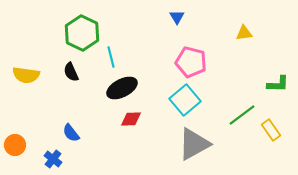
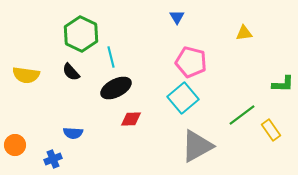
green hexagon: moved 1 px left, 1 px down
black semicircle: rotated 18 degrees counterclockwise
green L-shape: moved 5 px right
black ellipse: moved 6 px left
cyan square: moved 2 px left, 2 px up
blue semicircle: moved 2 px right; rotated 48 degrees counterclockwise
gray triangle: moved 3 px right, 2 px down
blue cross: rotated 30 degrees clockwise
